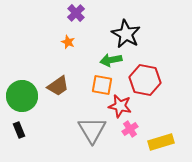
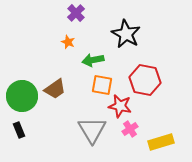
green arrow: moved 18 px left
brown trapezoid: moved 3 px left, 3 px down
